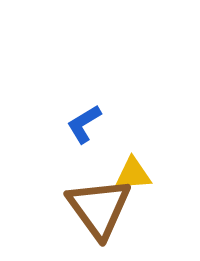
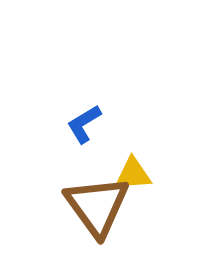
brown triangle: moved 2 px left, 2 px up
